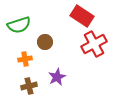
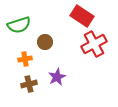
brown cross: moved 2 px up
